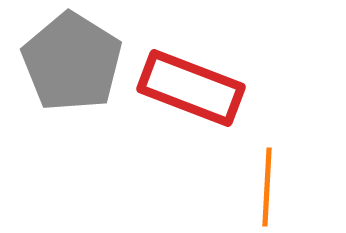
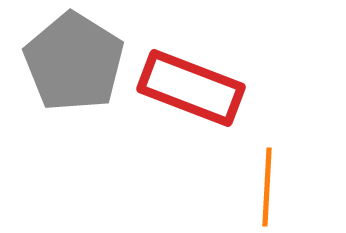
gray pentagon: moved 2 px right
